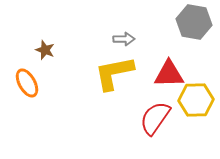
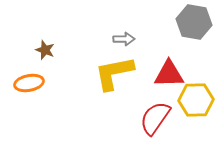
orange ellipse: moved 2 px right; rotated 72 degrees counterclockwise
